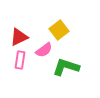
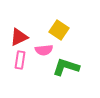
yellow square: rotated 18 degrees counterclockwise
pink semicircle: rotated 30 degrees clockwise
